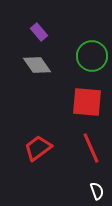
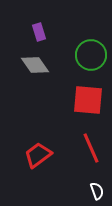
purple rectangle: rotated 24 degrees clockwise
green circle: moved 1 px left, 1 px up
gray diamond: moved 2 px left
red square: moved 1 px right, 2 px up
red trapezoid: moved 7 px down
